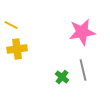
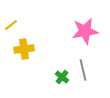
yellow line: rotated 64 degrees counterclockwise
pink star: moved 3 px right, 1 px up
yellow cross: moved 7 px right
